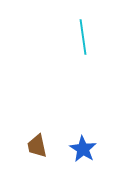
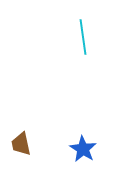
brown trapezoid: moved 16 px left, 2 px up
